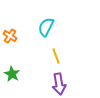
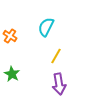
yellow line: rotated 49 degrees clockwise
